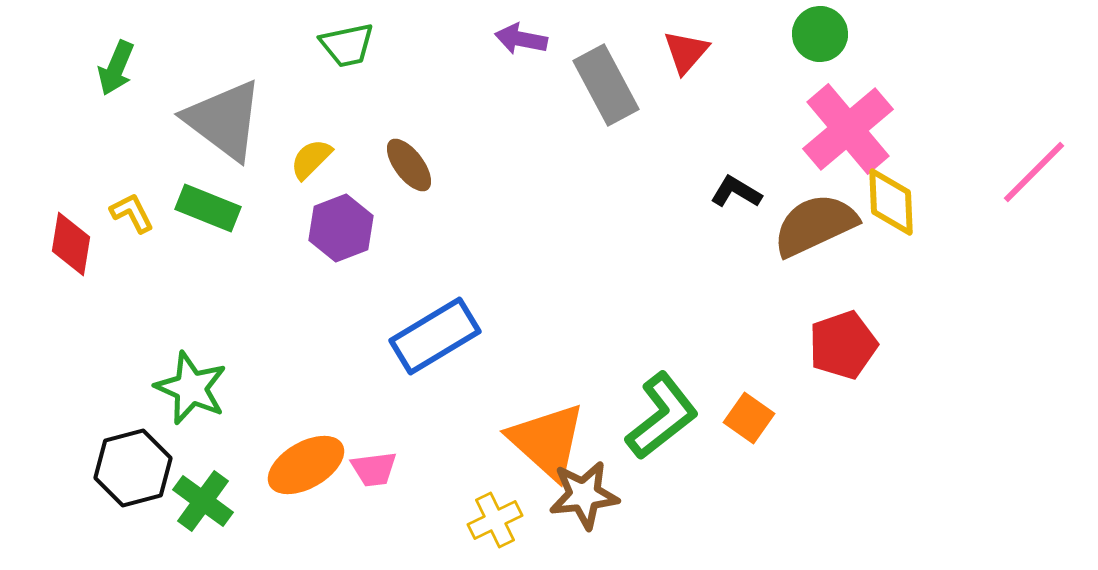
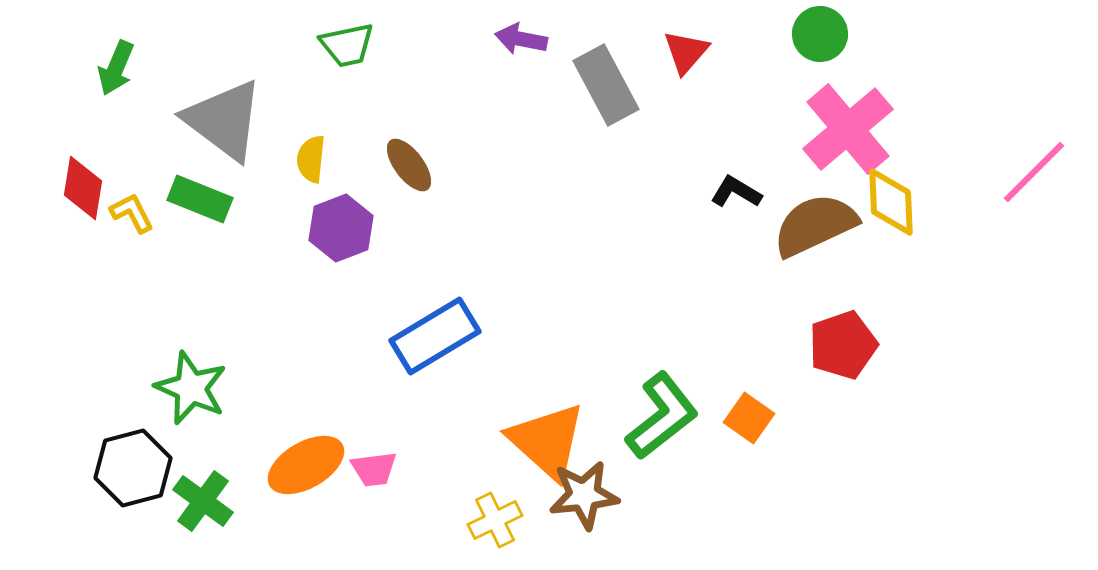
yellow semicircle: rotated 39 degrees counterclockwise
green rectangle: moved 8 px left, 9 px up
red diamond: moved 12 px right, 56 px up
